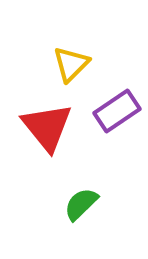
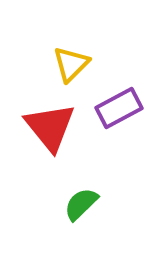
purple rectangle: moved 2 px right, 3 px up; rotated 6 degrees clockwise
red triangle: moved 3 px right
